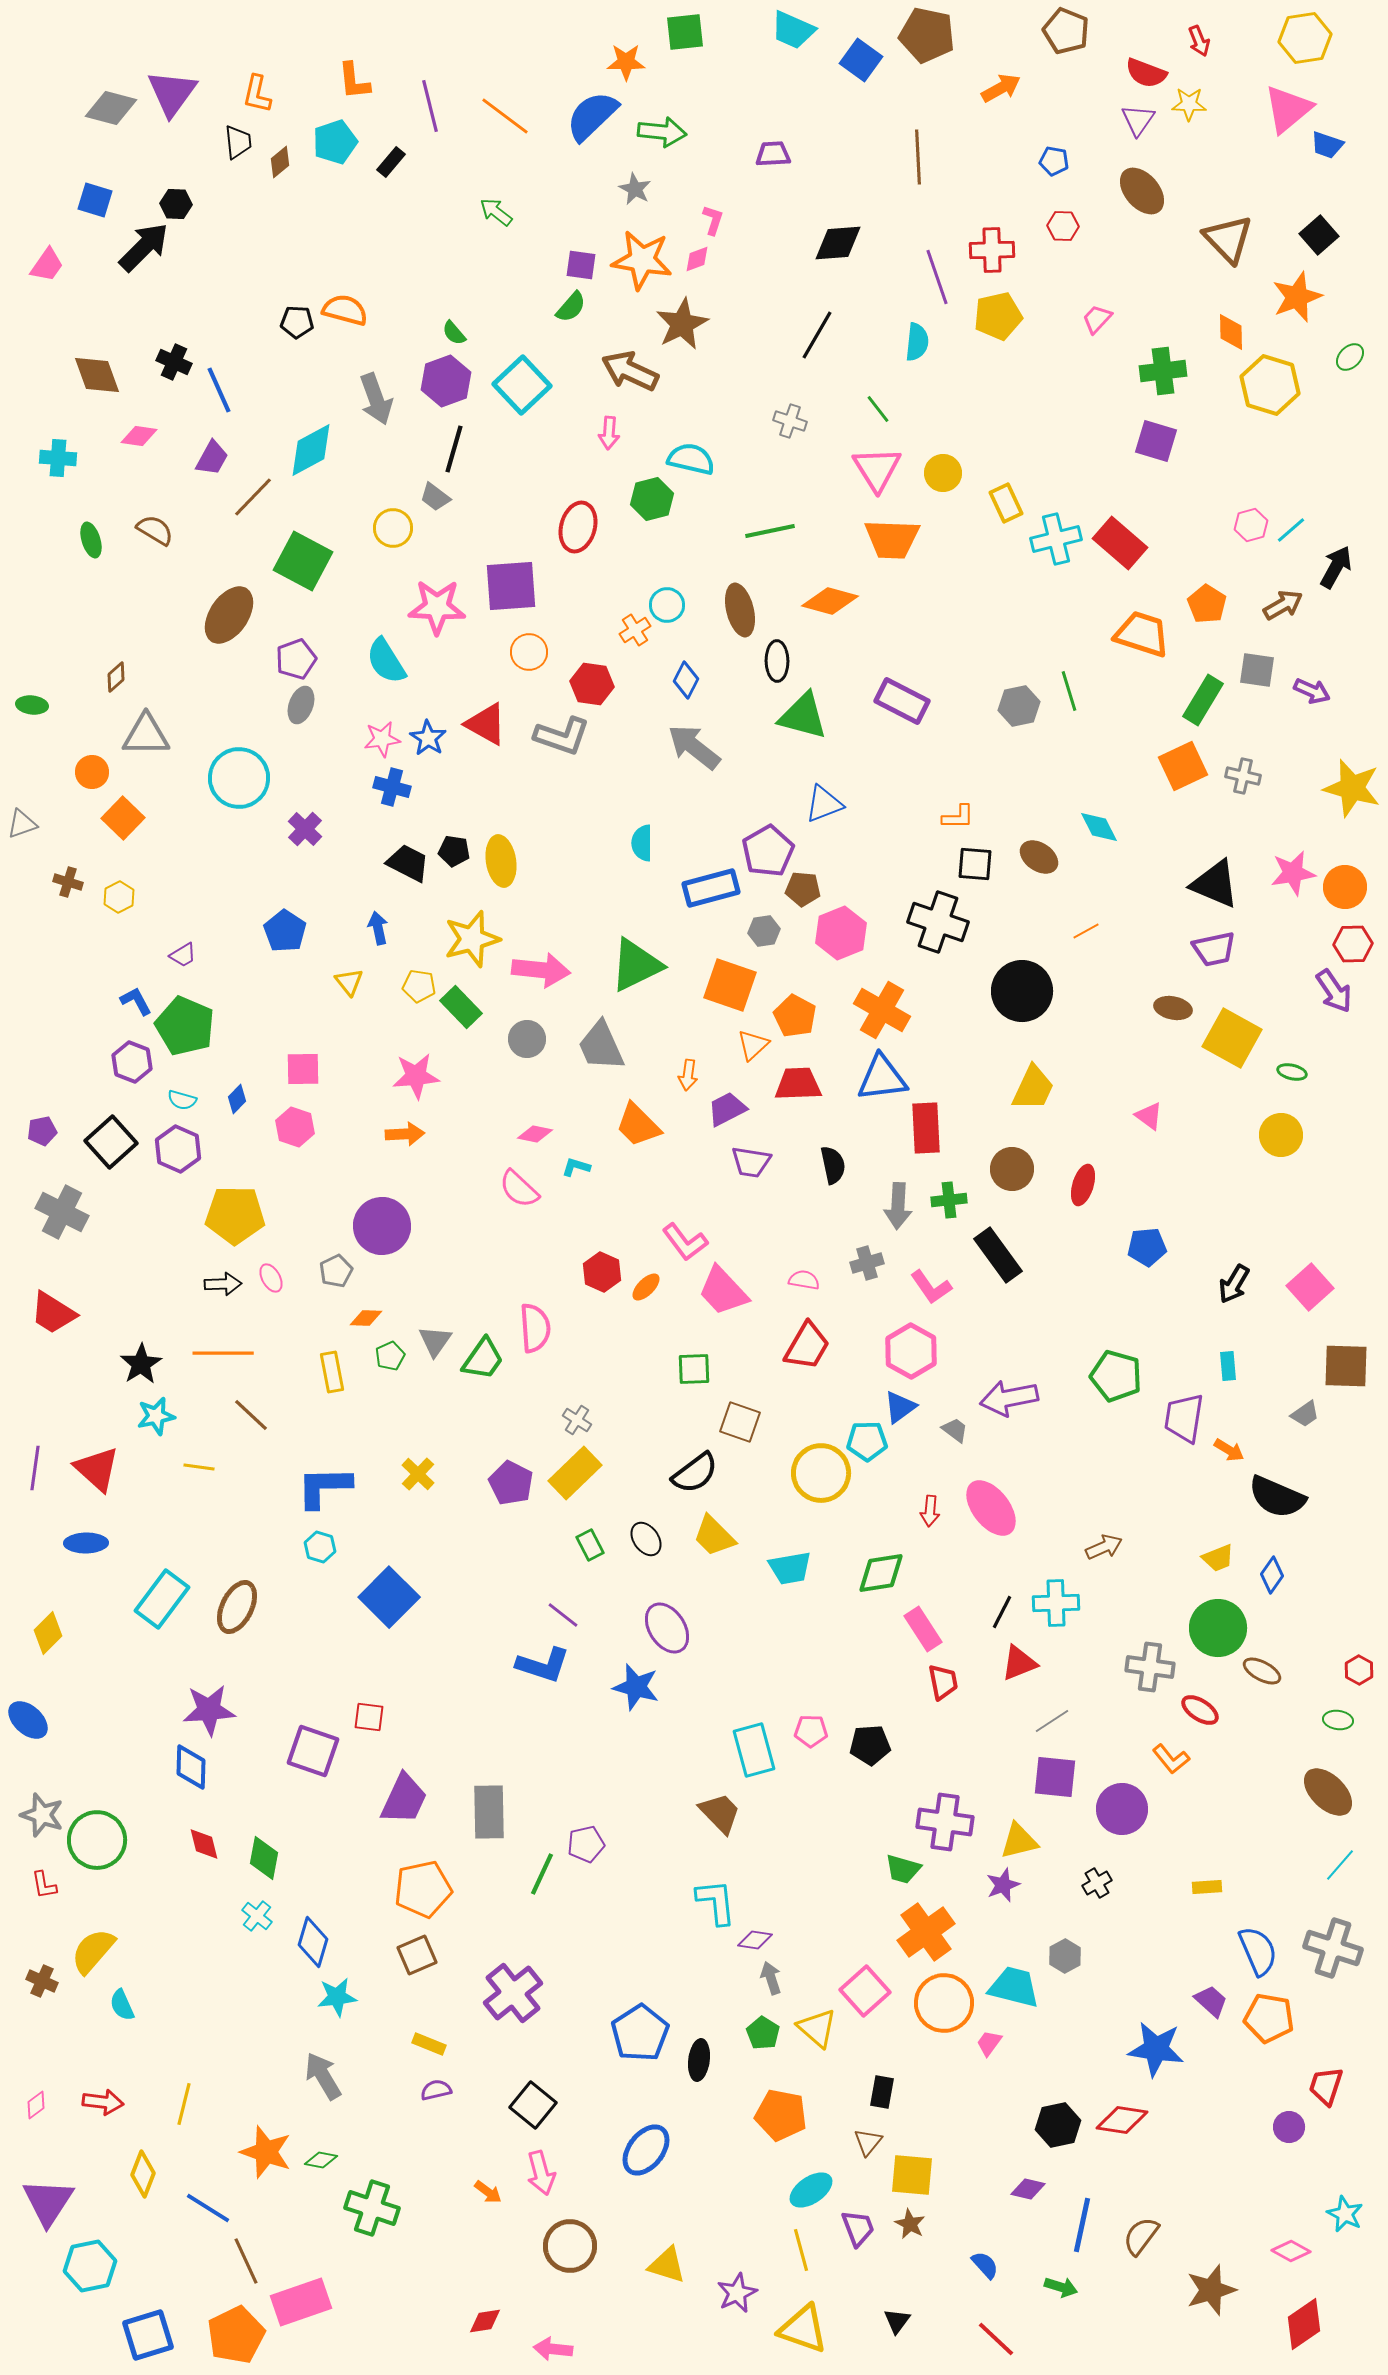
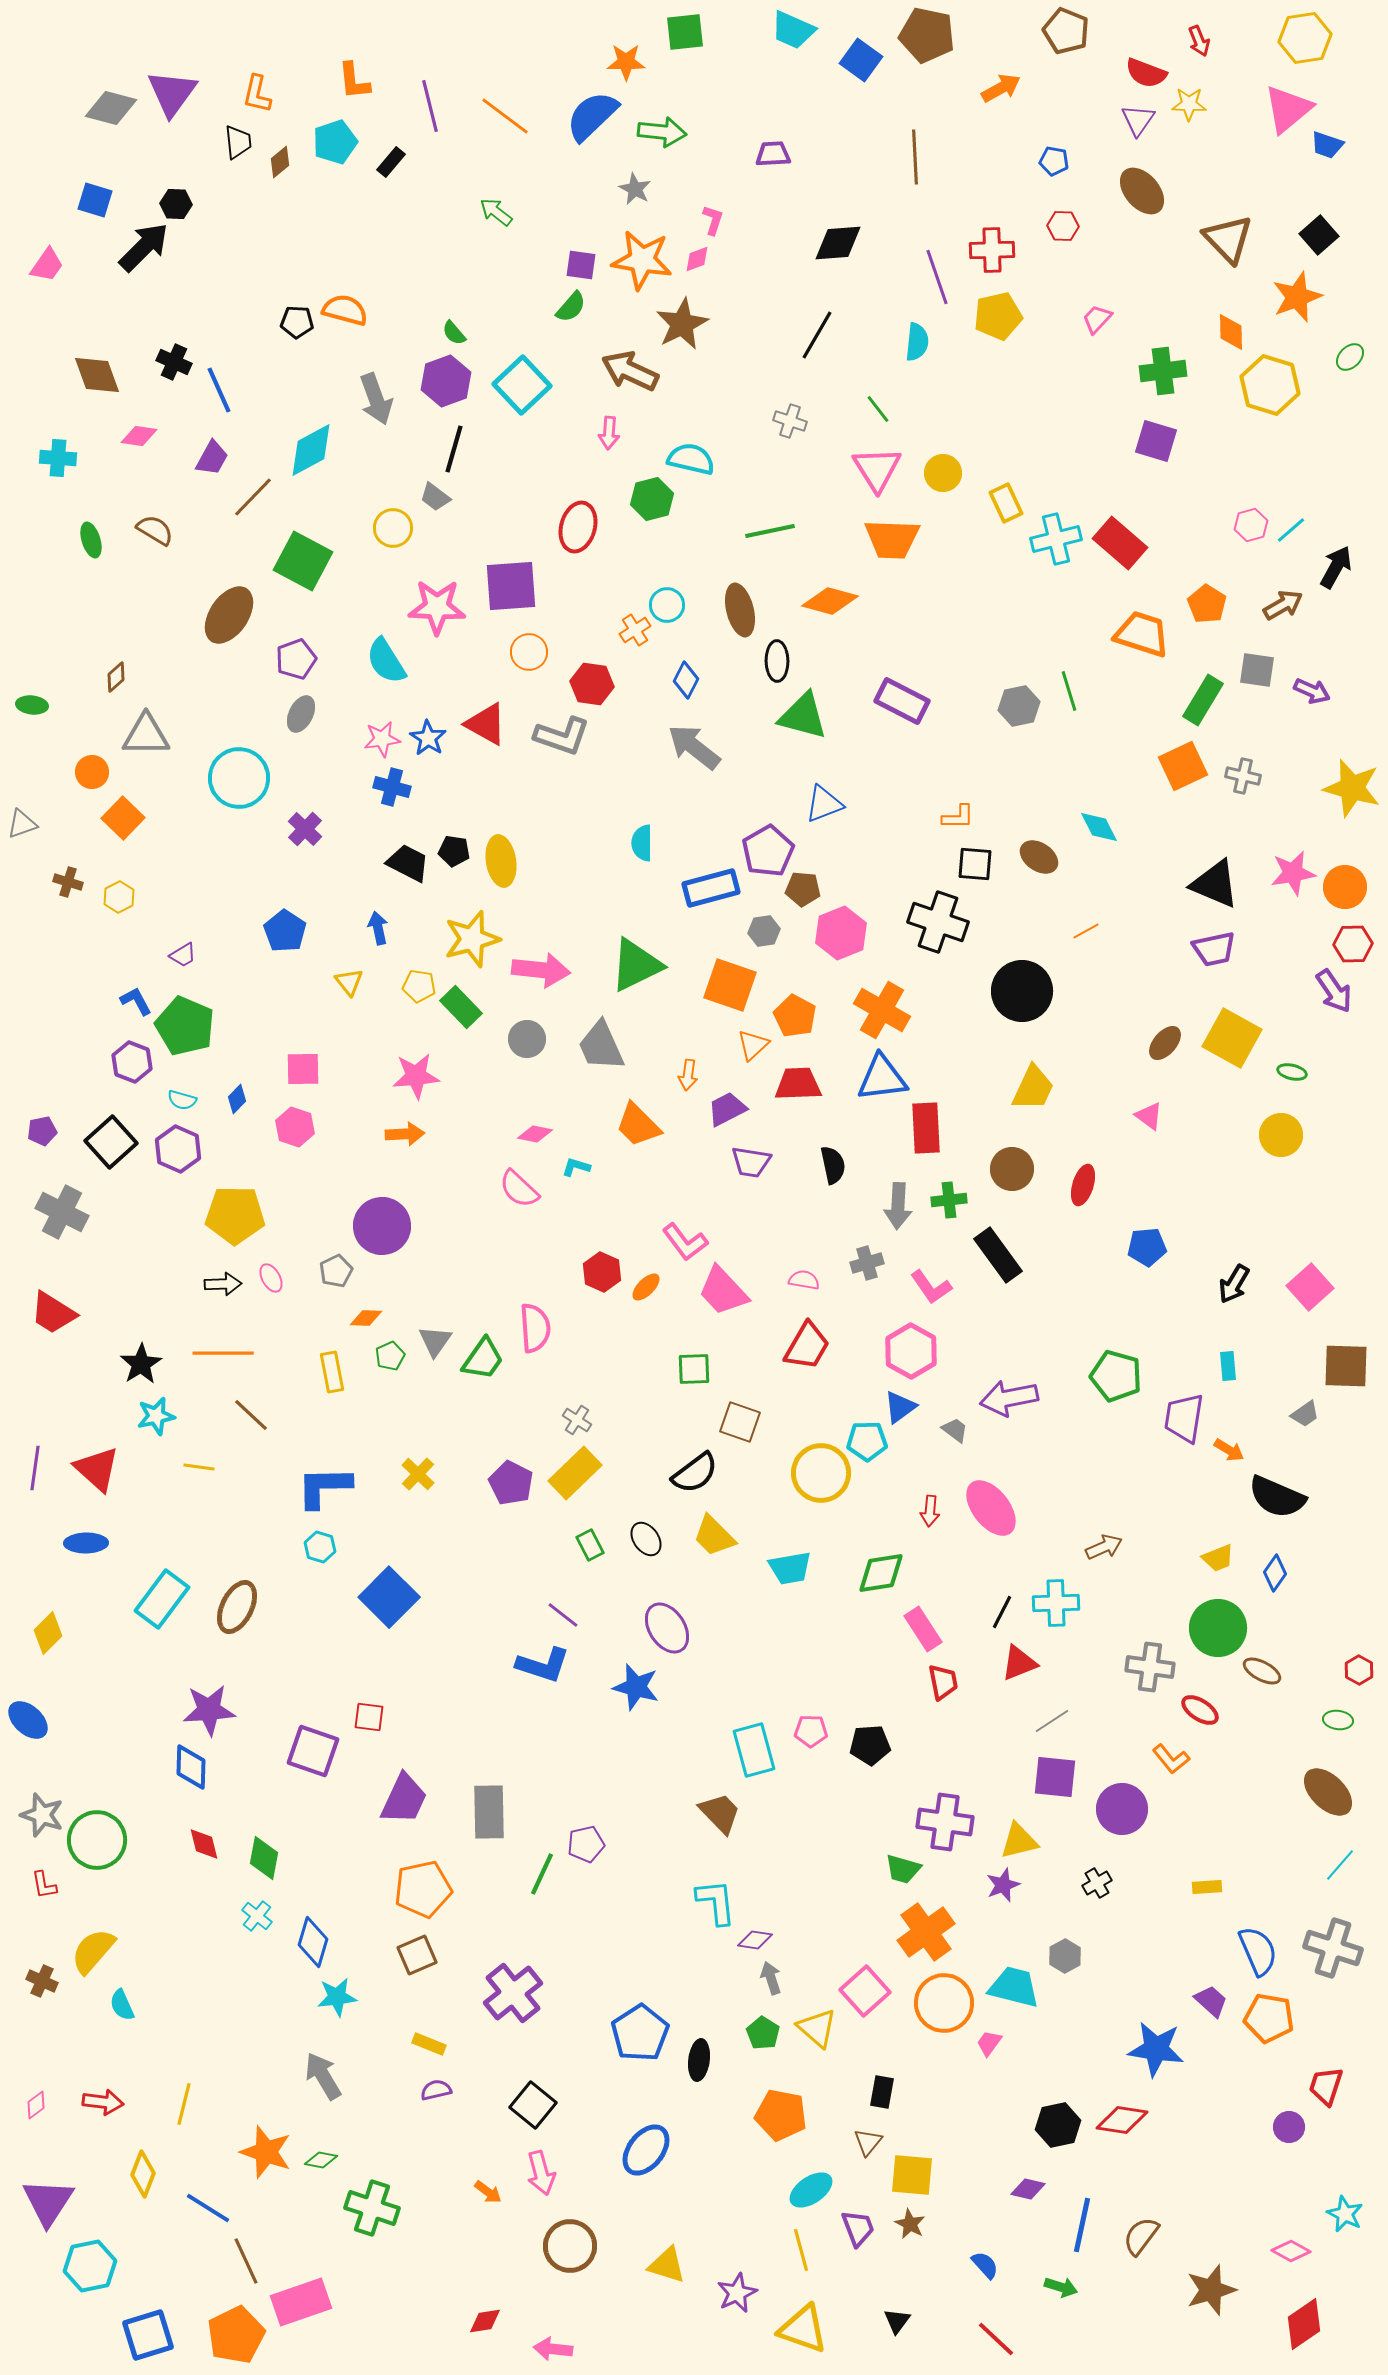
brown line at (918, 157): moved 3 px left
gray ellipse at (301, 705): moved 9 px down; rotated 6 degrees clockwise
brown ellipse at (1173, 1008): moved 8 px left, 35 px down; rotated 60 degrees counterclockwise
blue diamond at (1272, 1575): moved 3 px right, 2 px up
